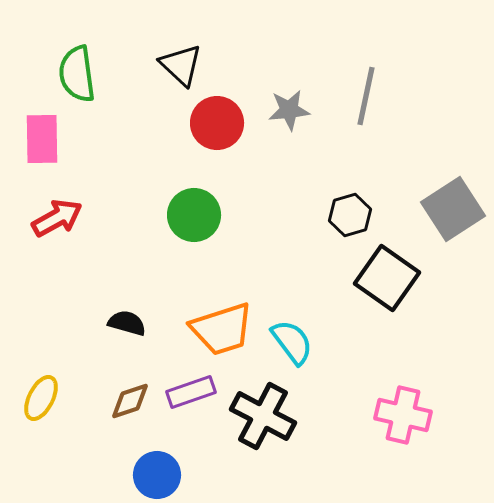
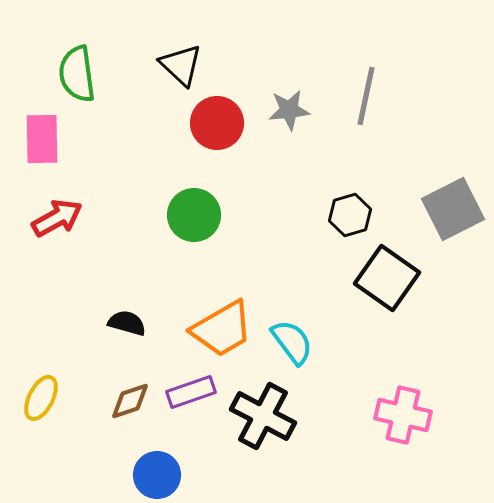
gray square: rotated 6 degrees clockwise
orange trapezoid: rotated 12 degrees counterclockwise
